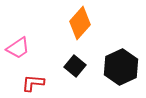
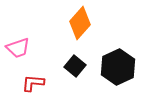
pink trapezoid: rotated 15 degrees clockwise
black hexagon: moved 3 px left
